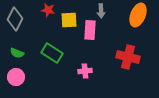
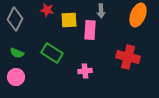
red star: moved 1 px left
